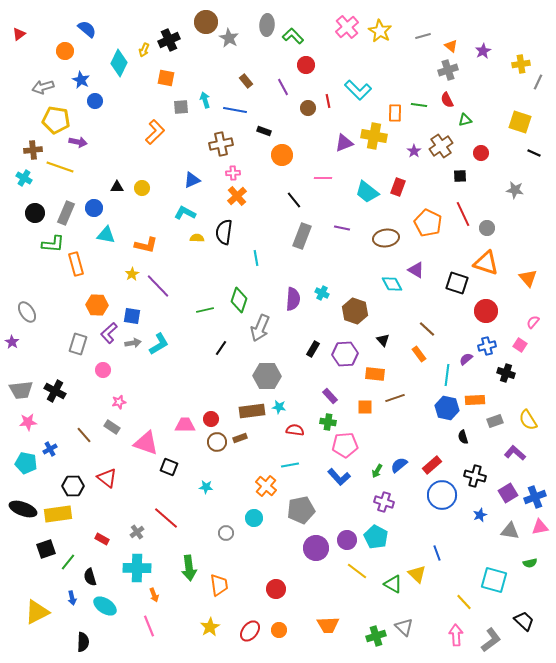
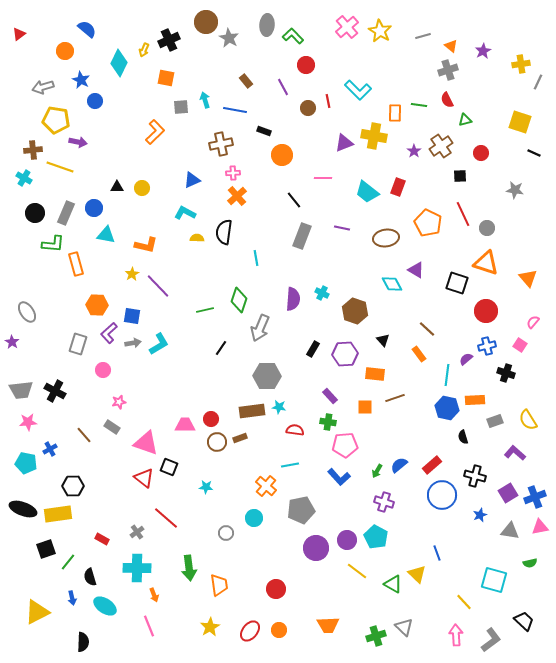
red triangle at (107, 478): moved 37 px right
